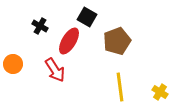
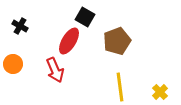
black square: moved 2 px left
black cross: moved 20 px left
red arrow: rotated 10 degrees clockwise
yellow cross: rotated 14 degrees clockwise
